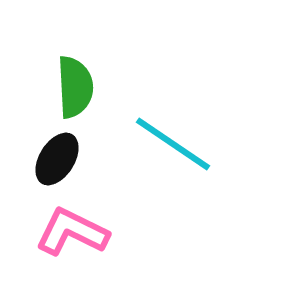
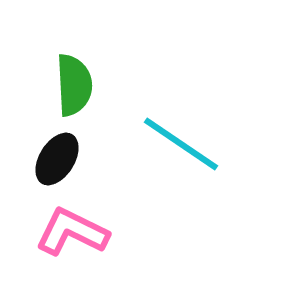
green semicircle: moved 1 px left, 2 px up
cyan line: moved 8 px right
